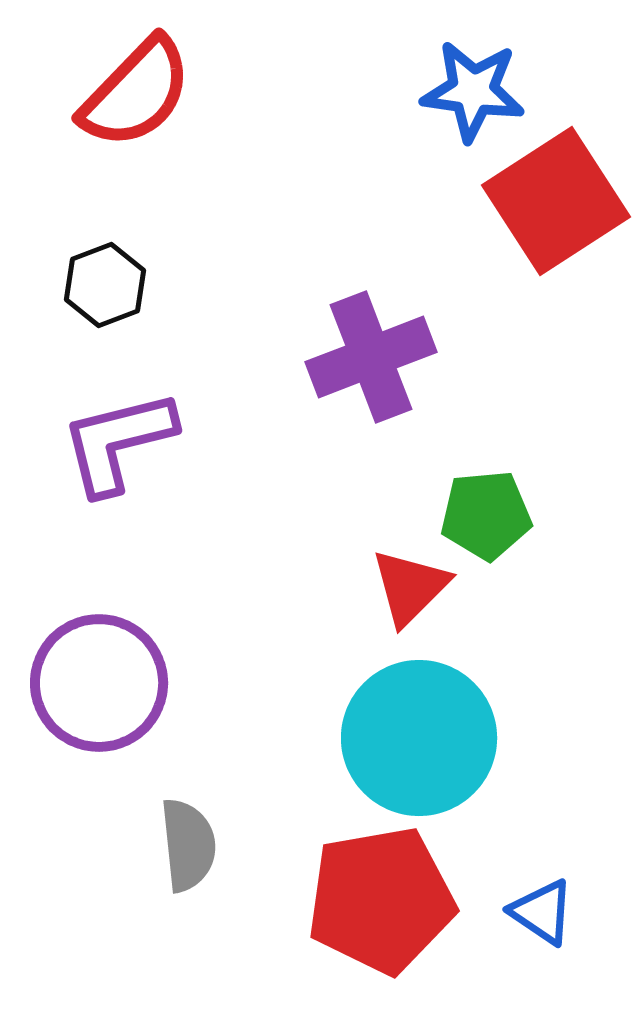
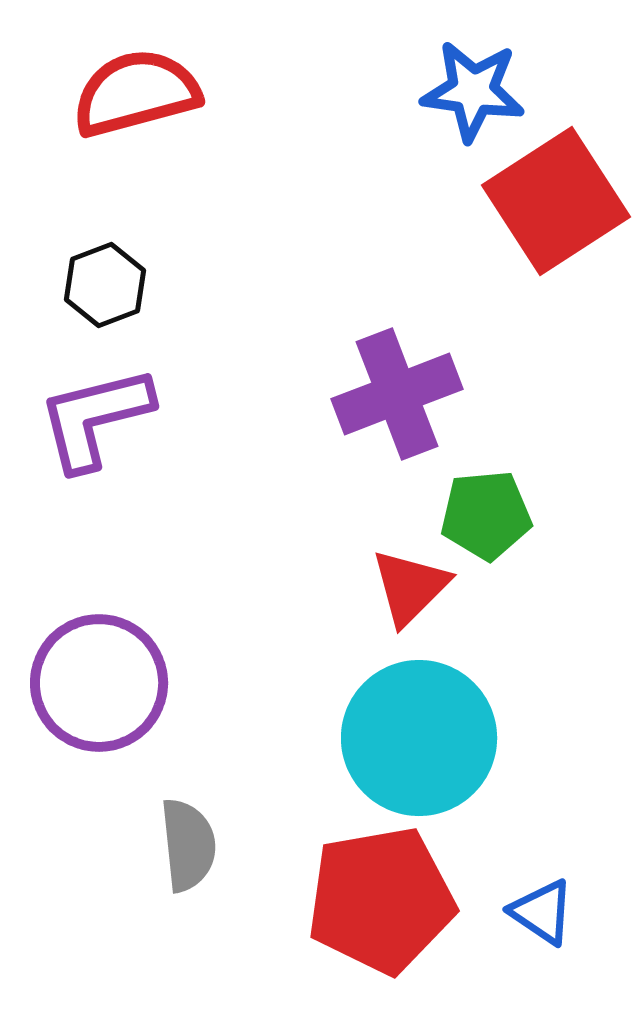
red semicircle: rotated 149 degrees counterclockwise
purple cross: moved 26 px right, 37 px down
purple L-shape: moved 23 px left, 24 px up
